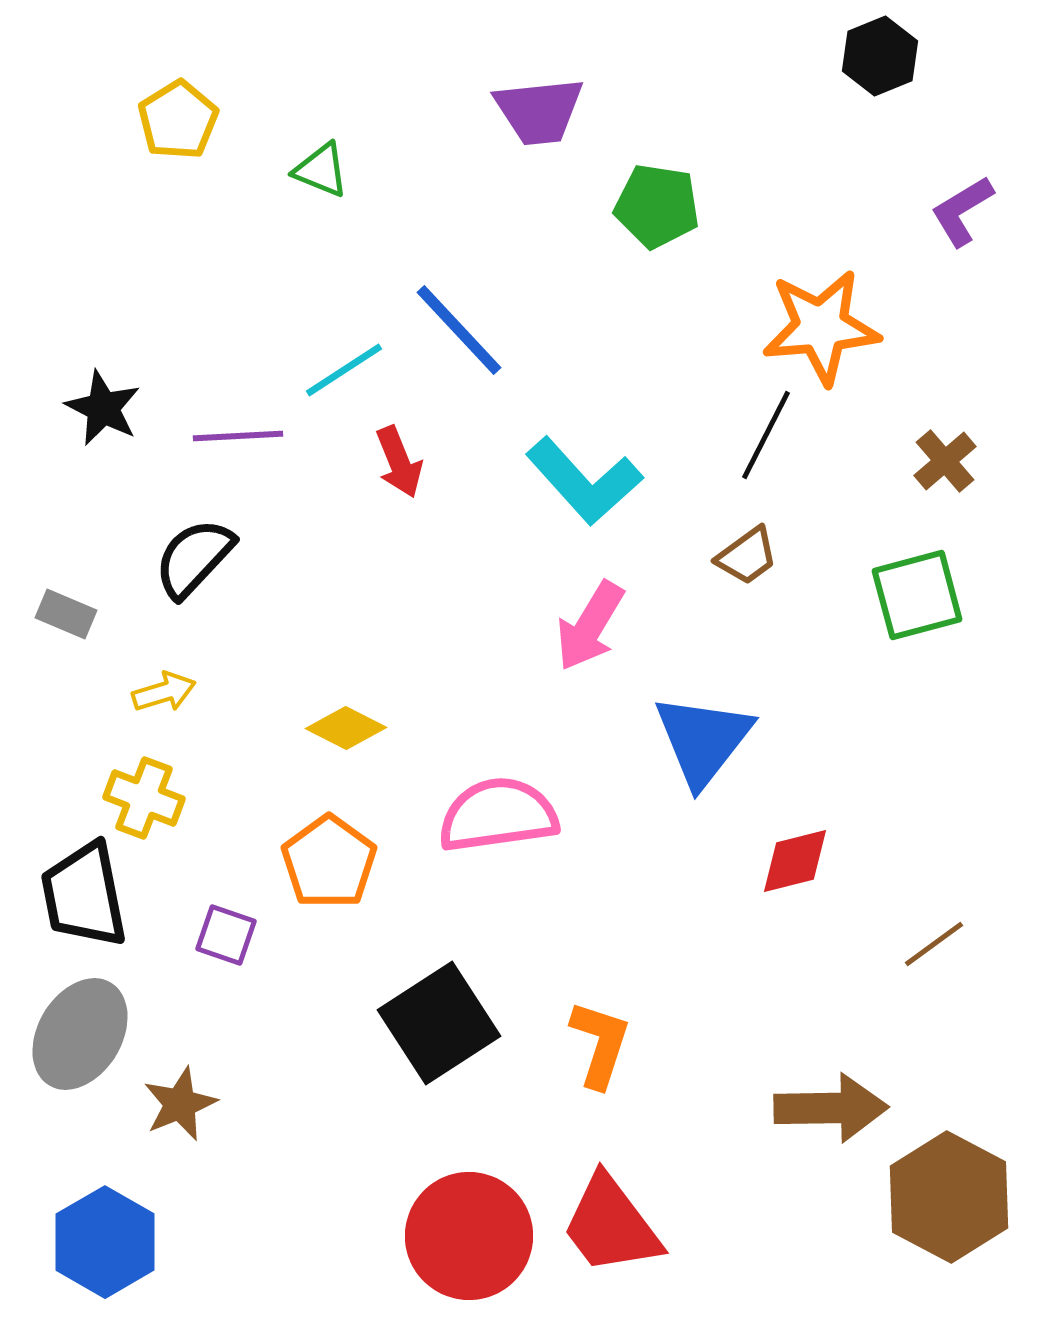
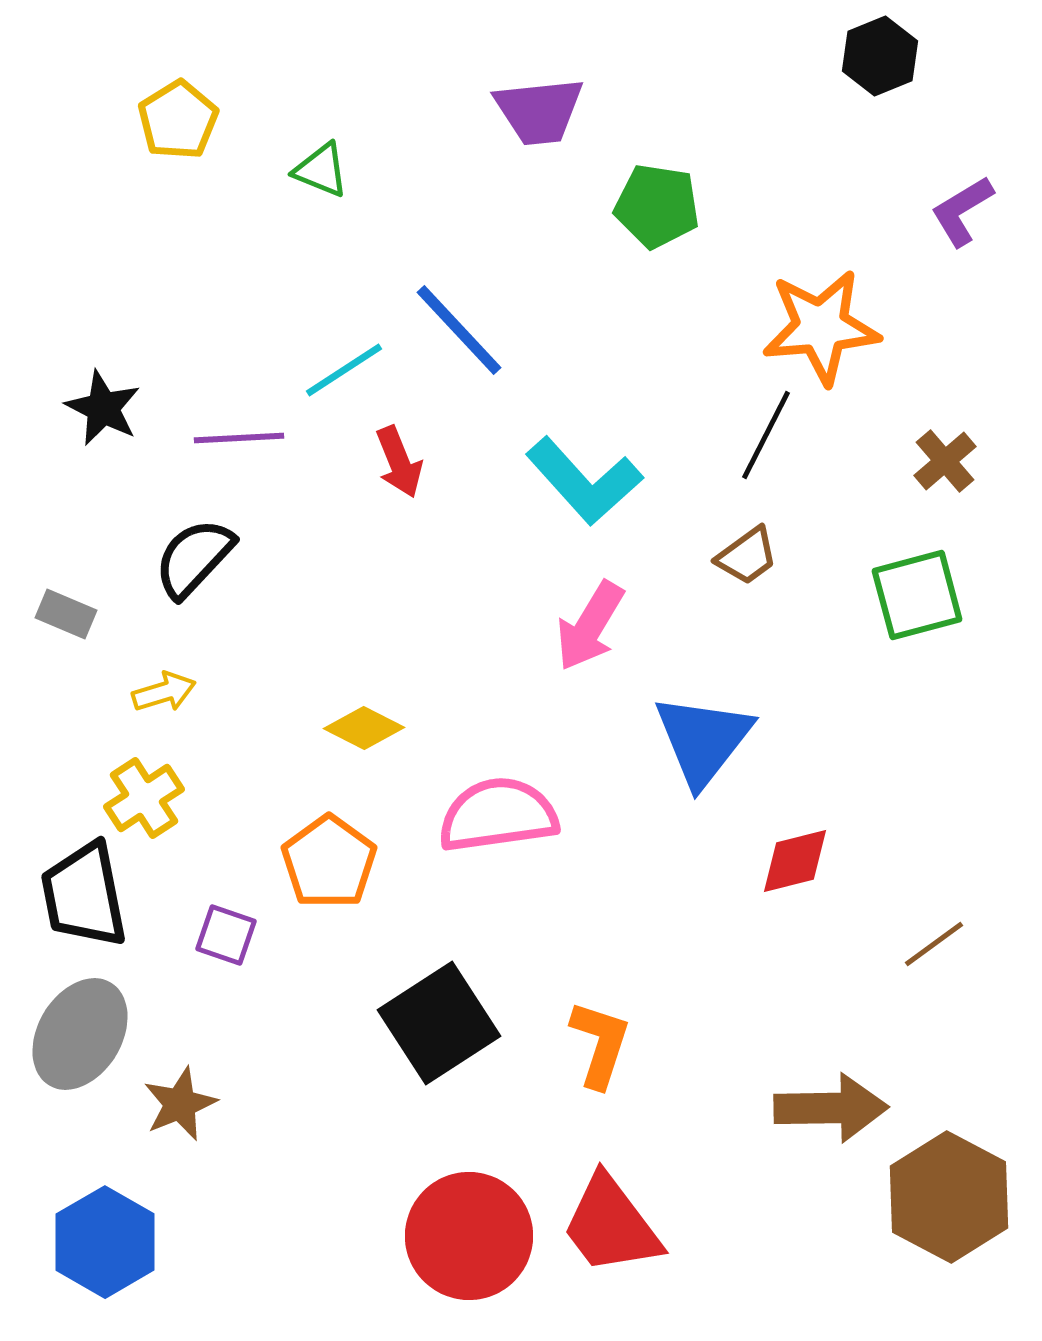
purple line: moved 1 px right, 2 px down
yellow diamond: moved 18 px right
yellow cross: rotated 36 degrees clockwise
